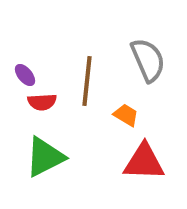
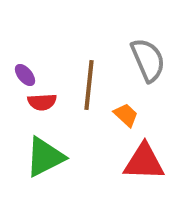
brown line: moved 2 px right, 4 px down
orange trapezoid: rotated 12 degrees clockwise
